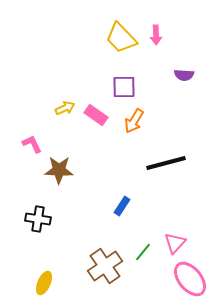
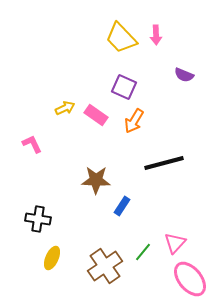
purple semicircle: rotated 18 degrees clockwise
purple square: rotated 25 degrees clockwise
black line: moved 2 px left
brown star: moved 37 px right, 10 px down
yellow ellipse: moved 8 px right, 25 px up
